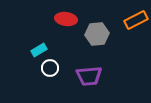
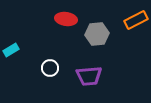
cyan rectangle: moved 28 px left
